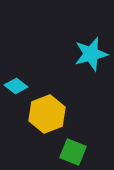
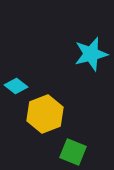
yellow hexagon: moved 2 px left
